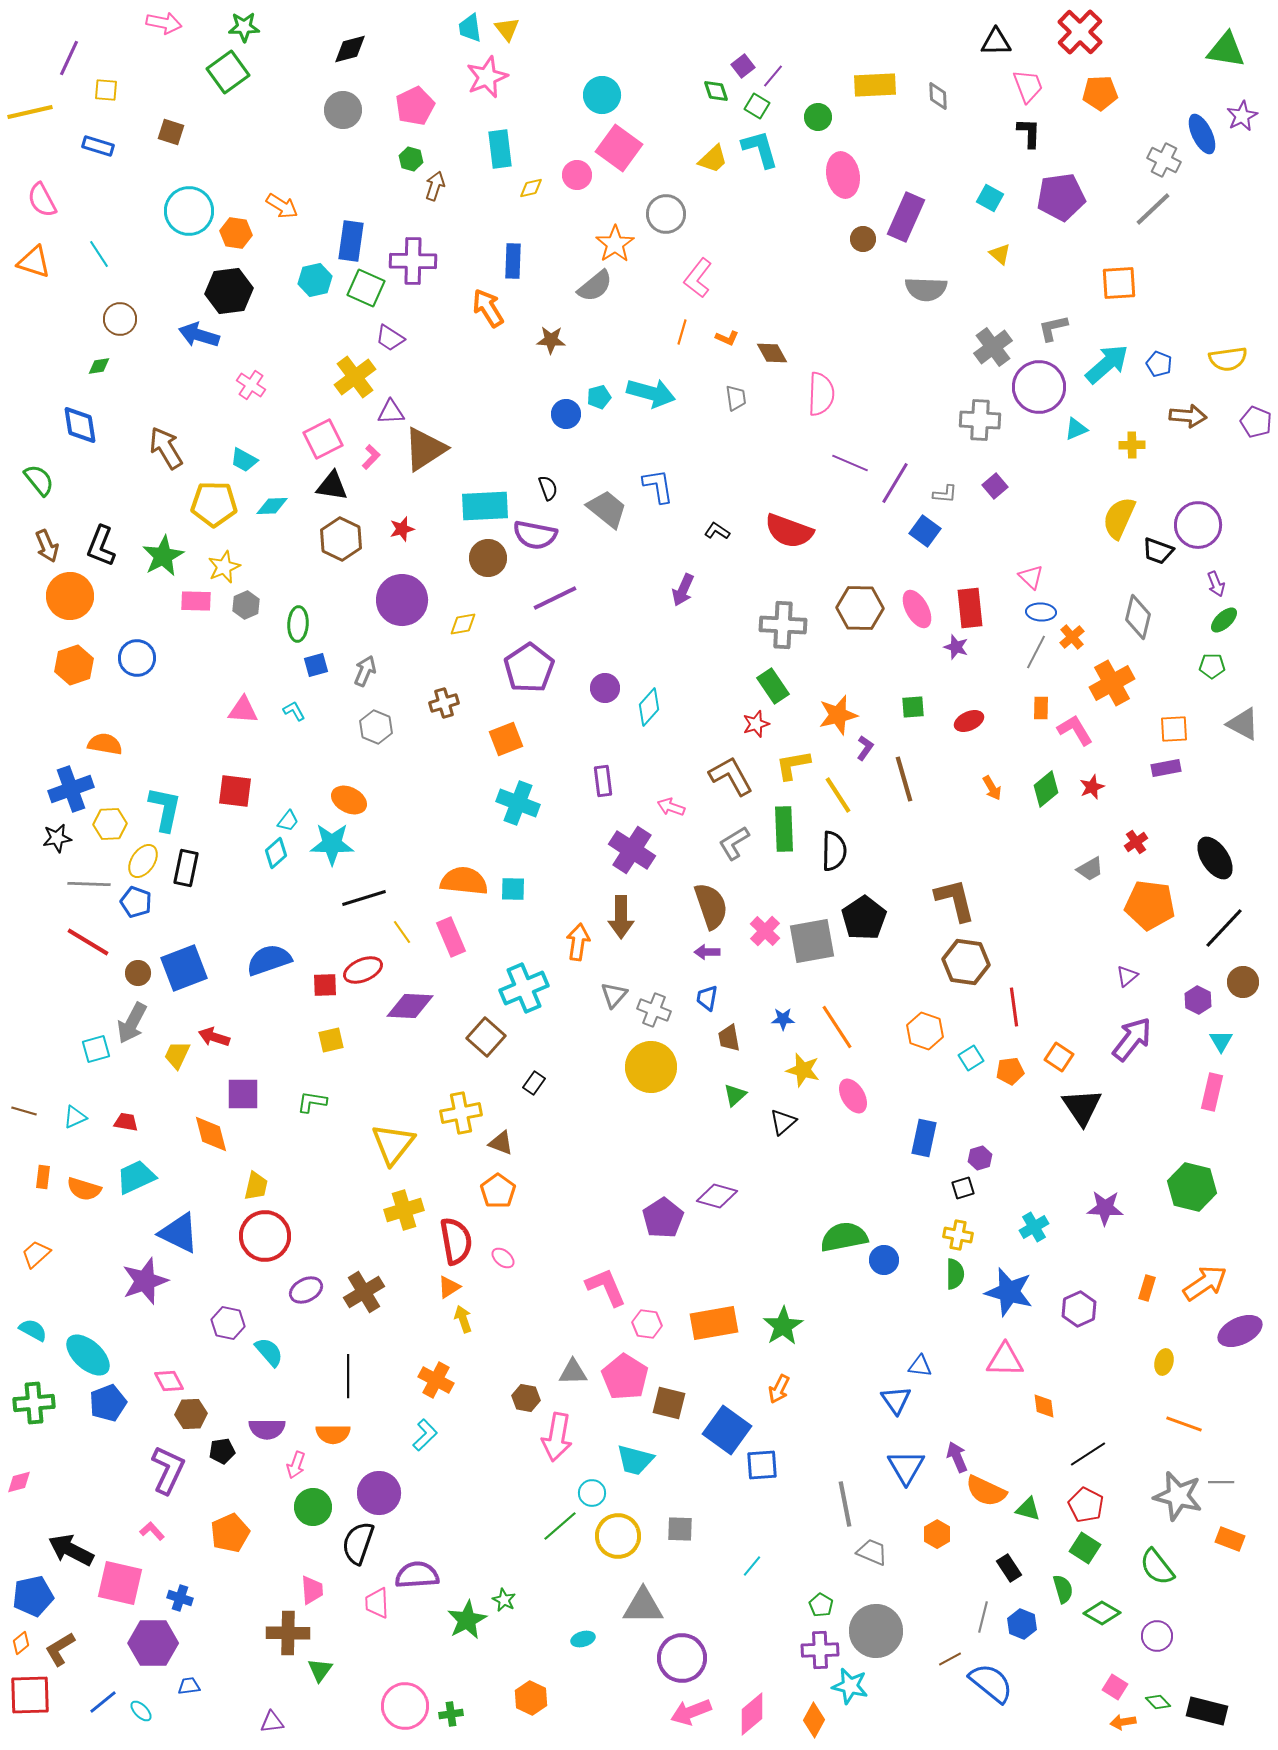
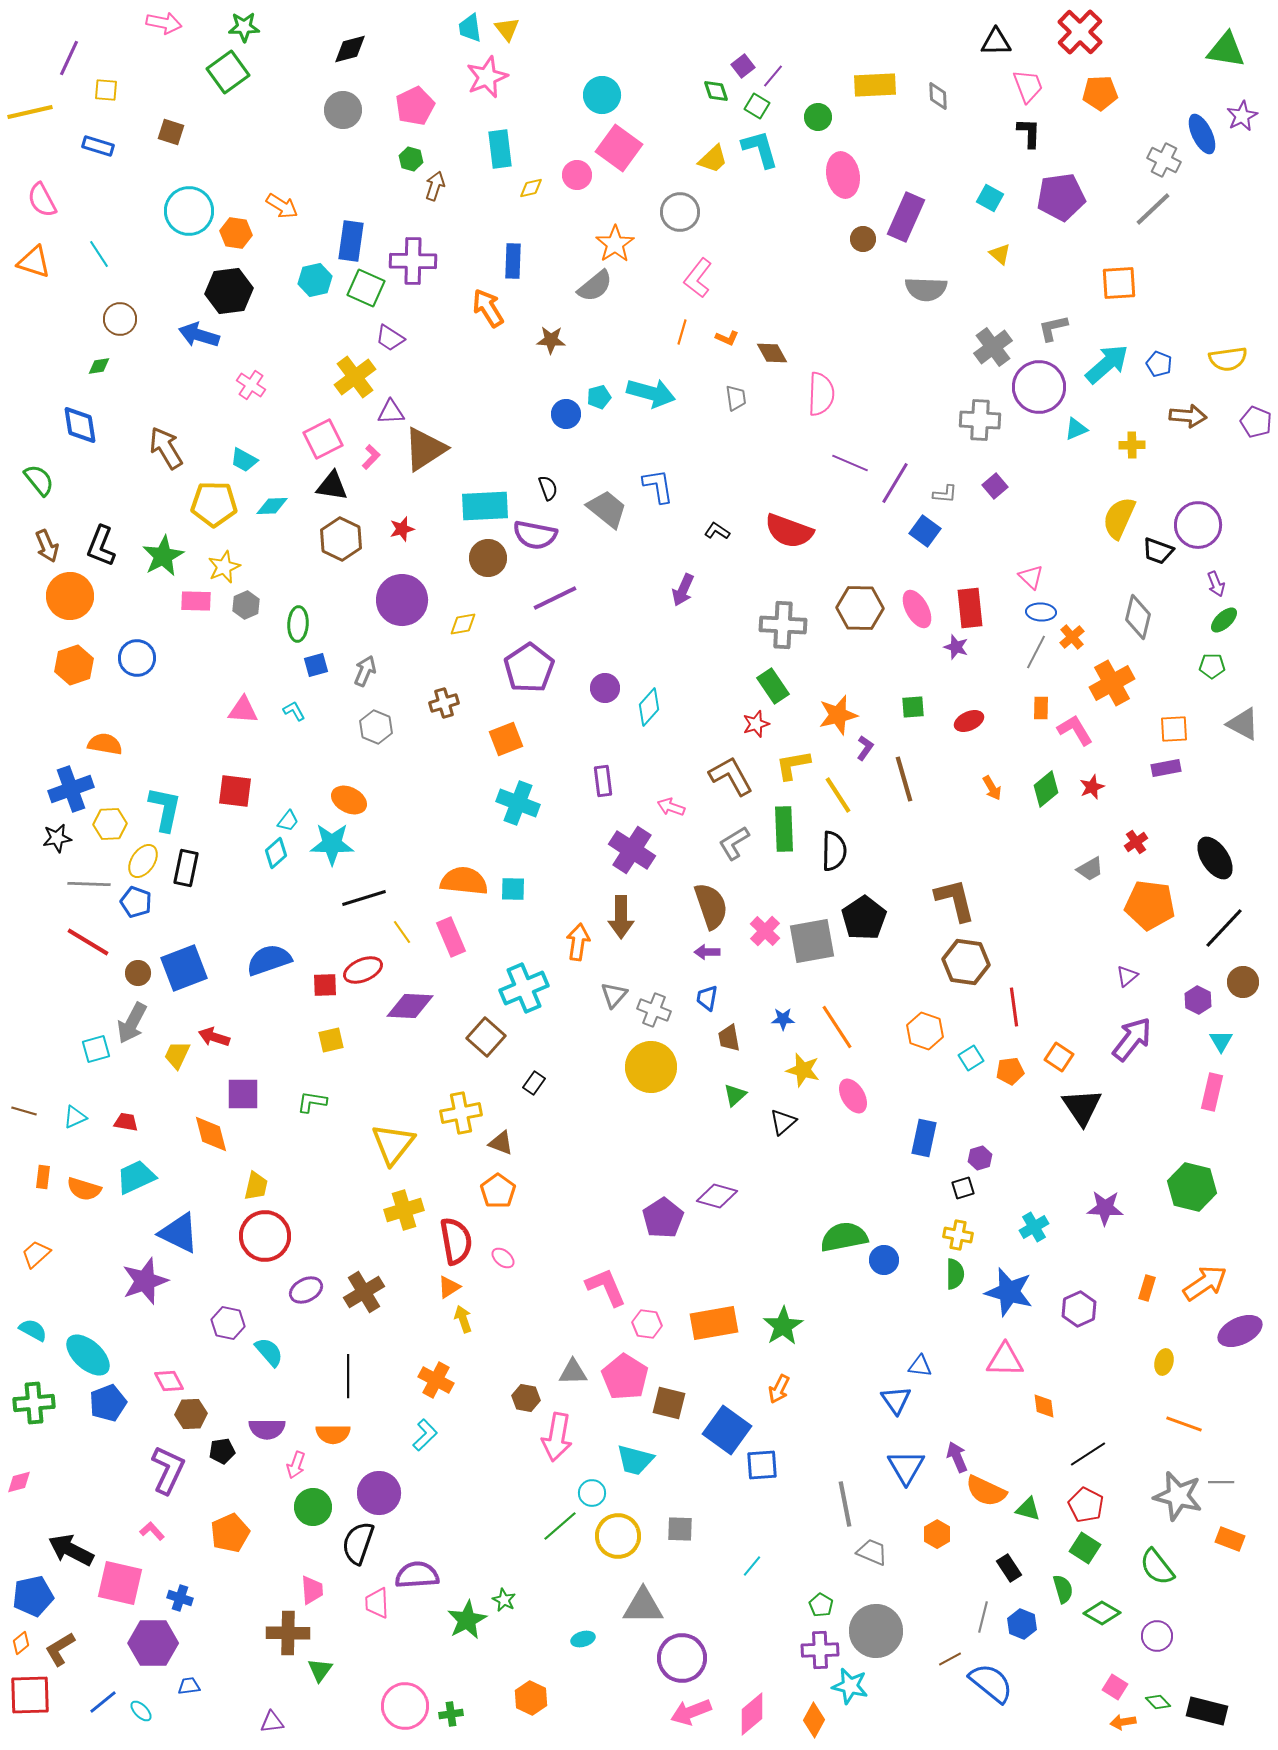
gray circle at (666, 214): moved 14 px right, 2 px up
